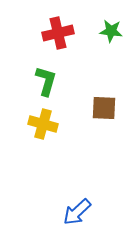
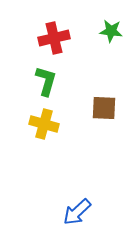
red cross: moved 4 px left, 5 px down
yellow cross: moved 1 px right
